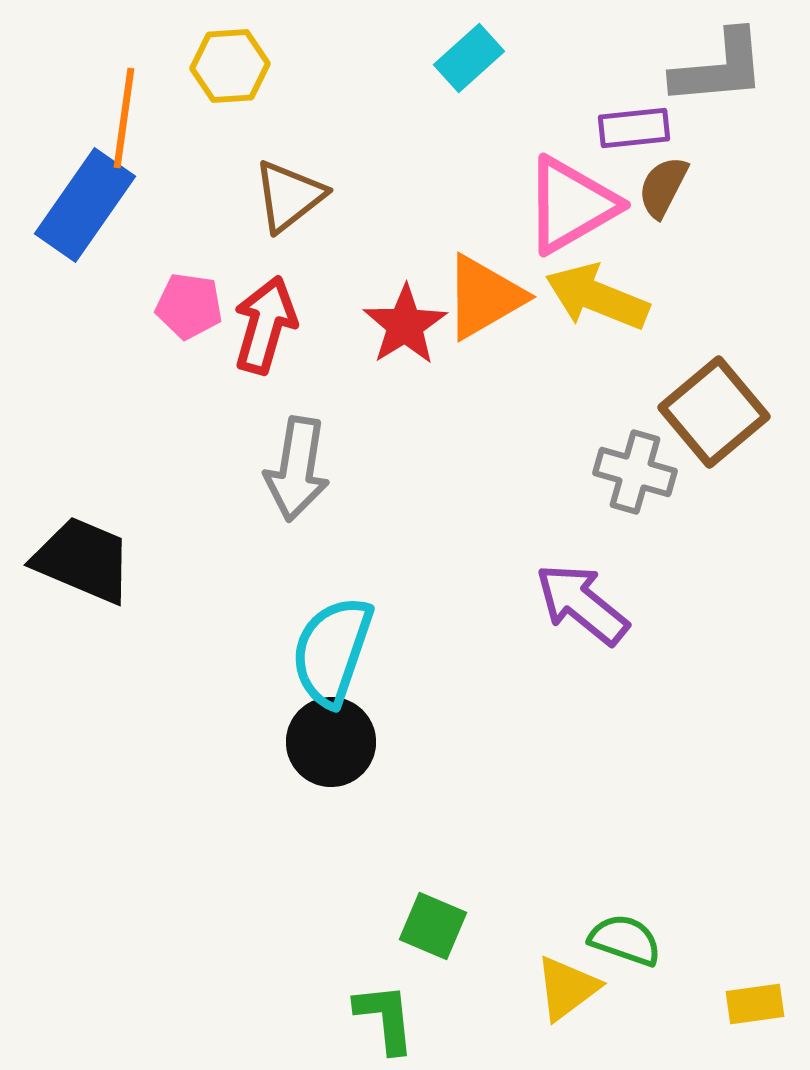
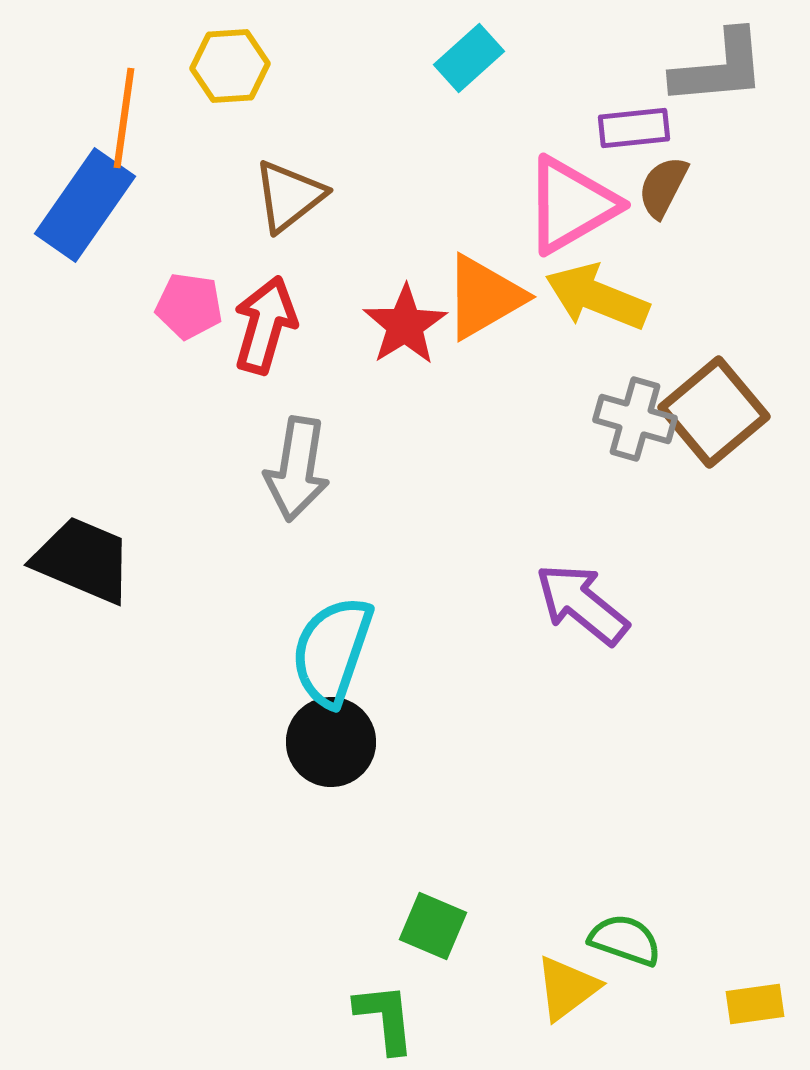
gray cross: moved 53 px up
